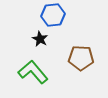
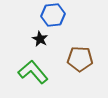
brown pentagon: moved 1 px left, 1 px down
